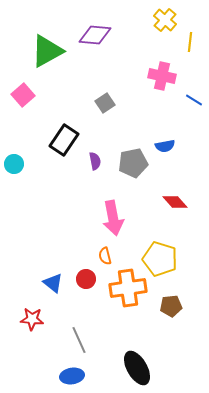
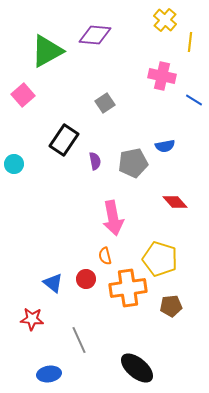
black ellipse: rotated 20 degrees counterclockwise
blue ellipse: moved 23 px left, 2 px up
